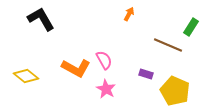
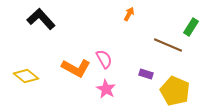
black L-shape: rotated 12 degrees counterclockwise
pink semicircle: moved 1 px up
